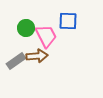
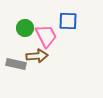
green circle: moved 1 px left
gray rectangle: moved 3 px down; rotated 48 degrees clockwise
